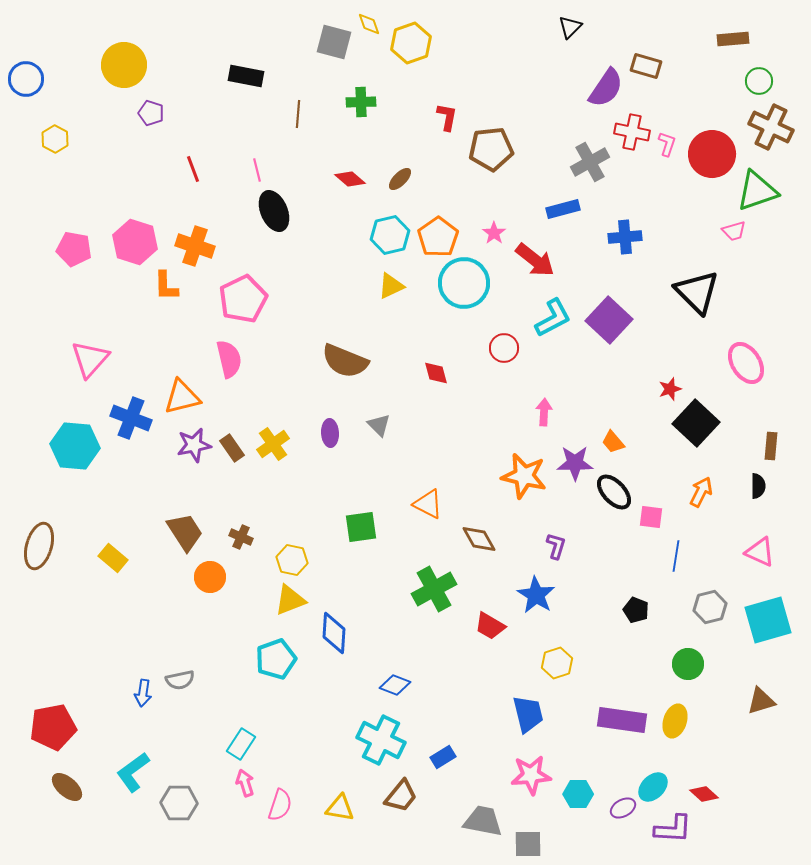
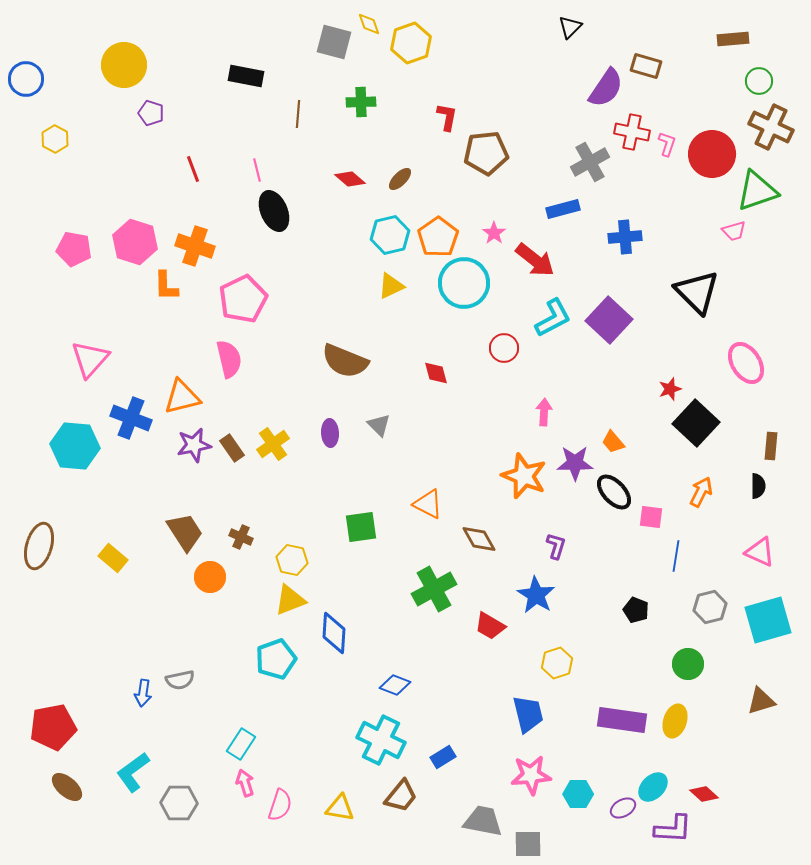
brown pentagon at (491, 149): moved 5 px left, 4 px down
orange star at (524, 476): rotated 9 degrees clockwise
